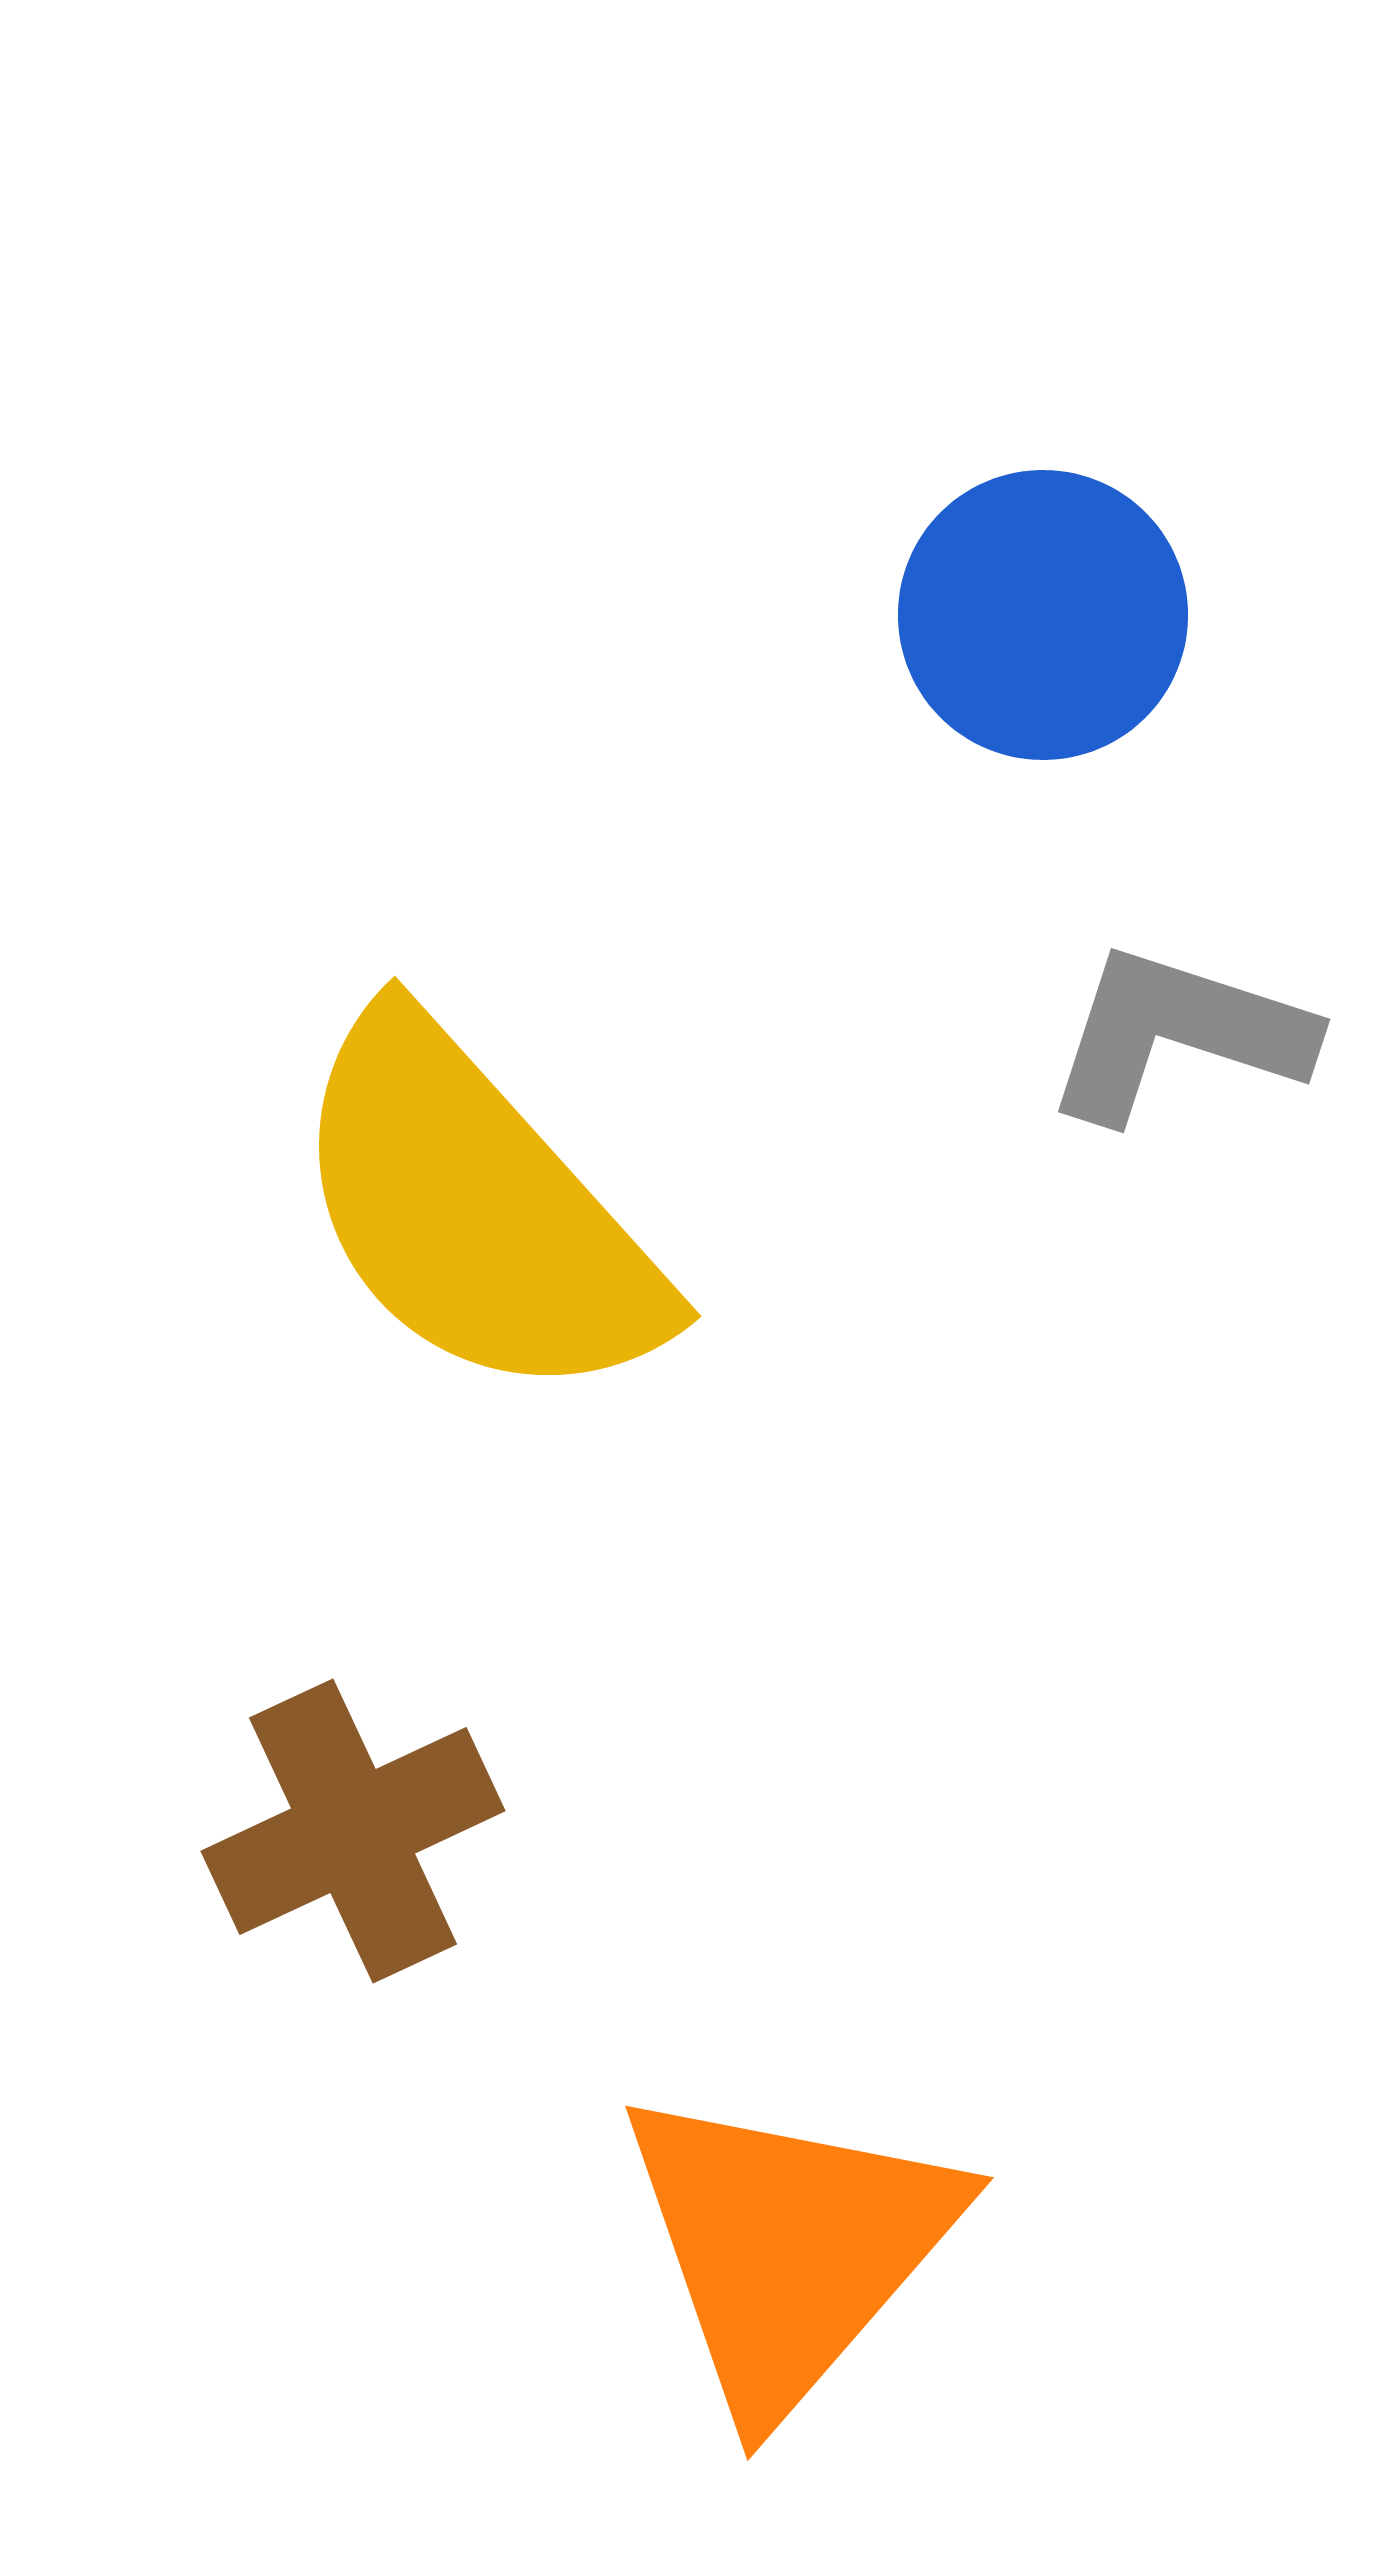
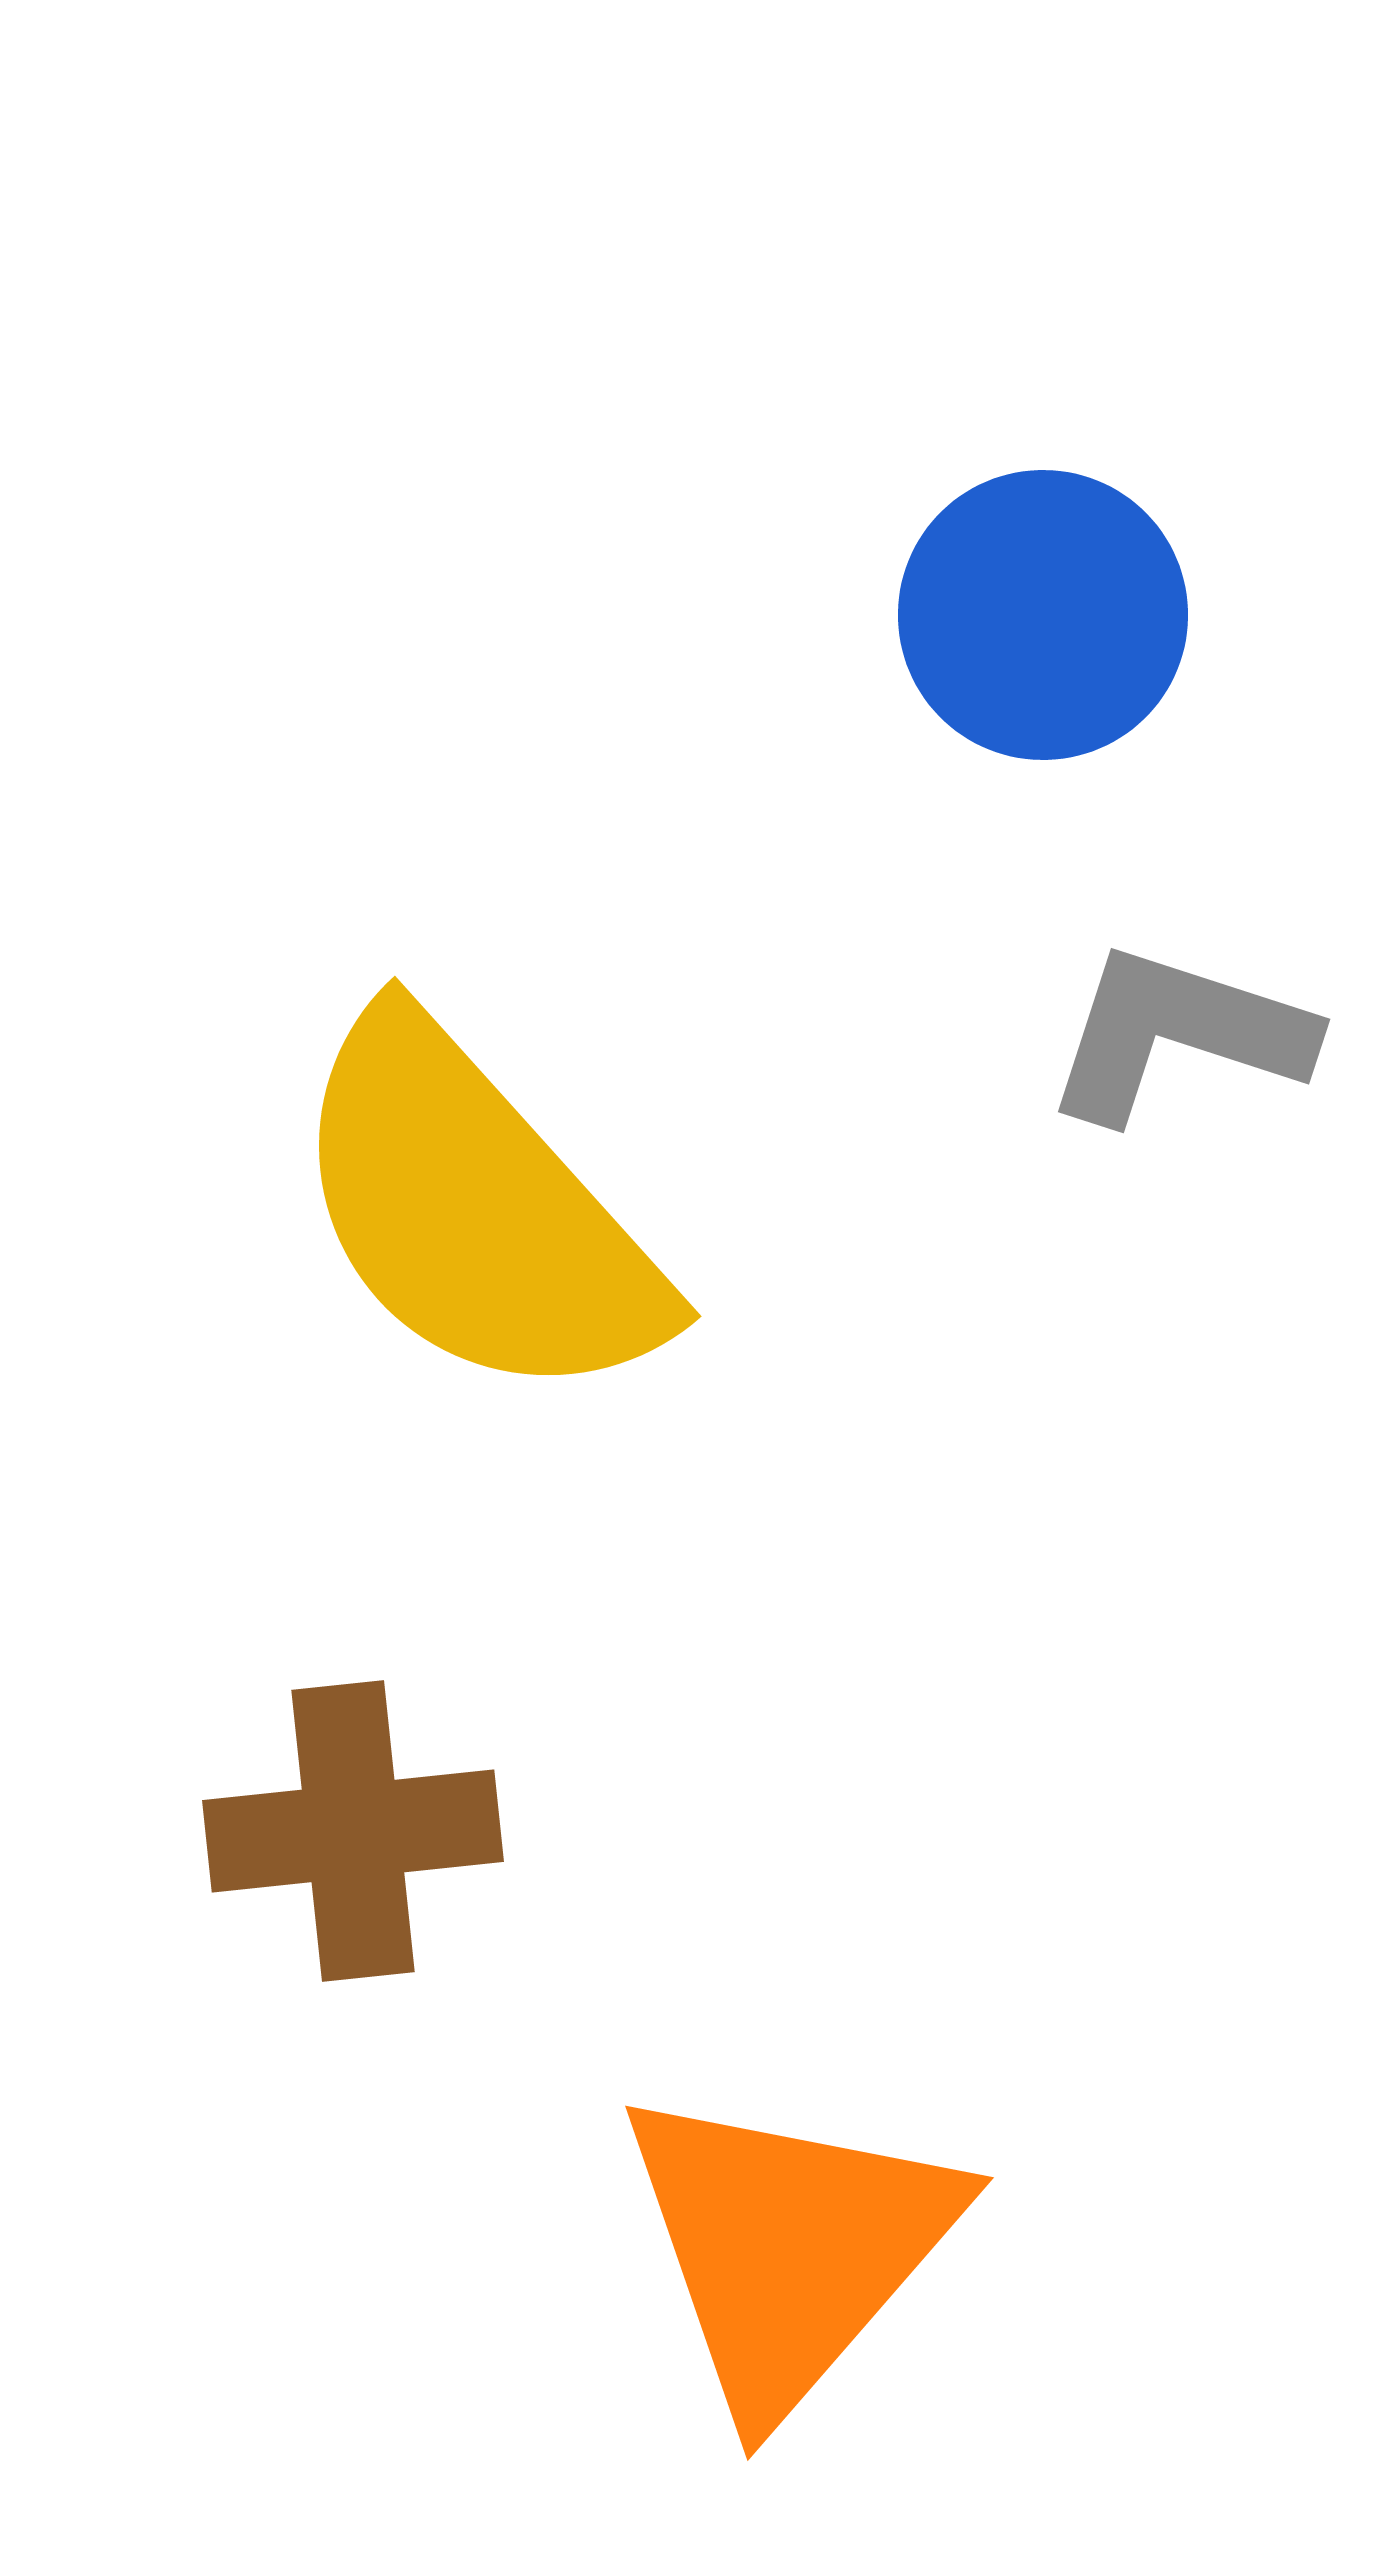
brown cross: rotated 19 degrees clockwise
